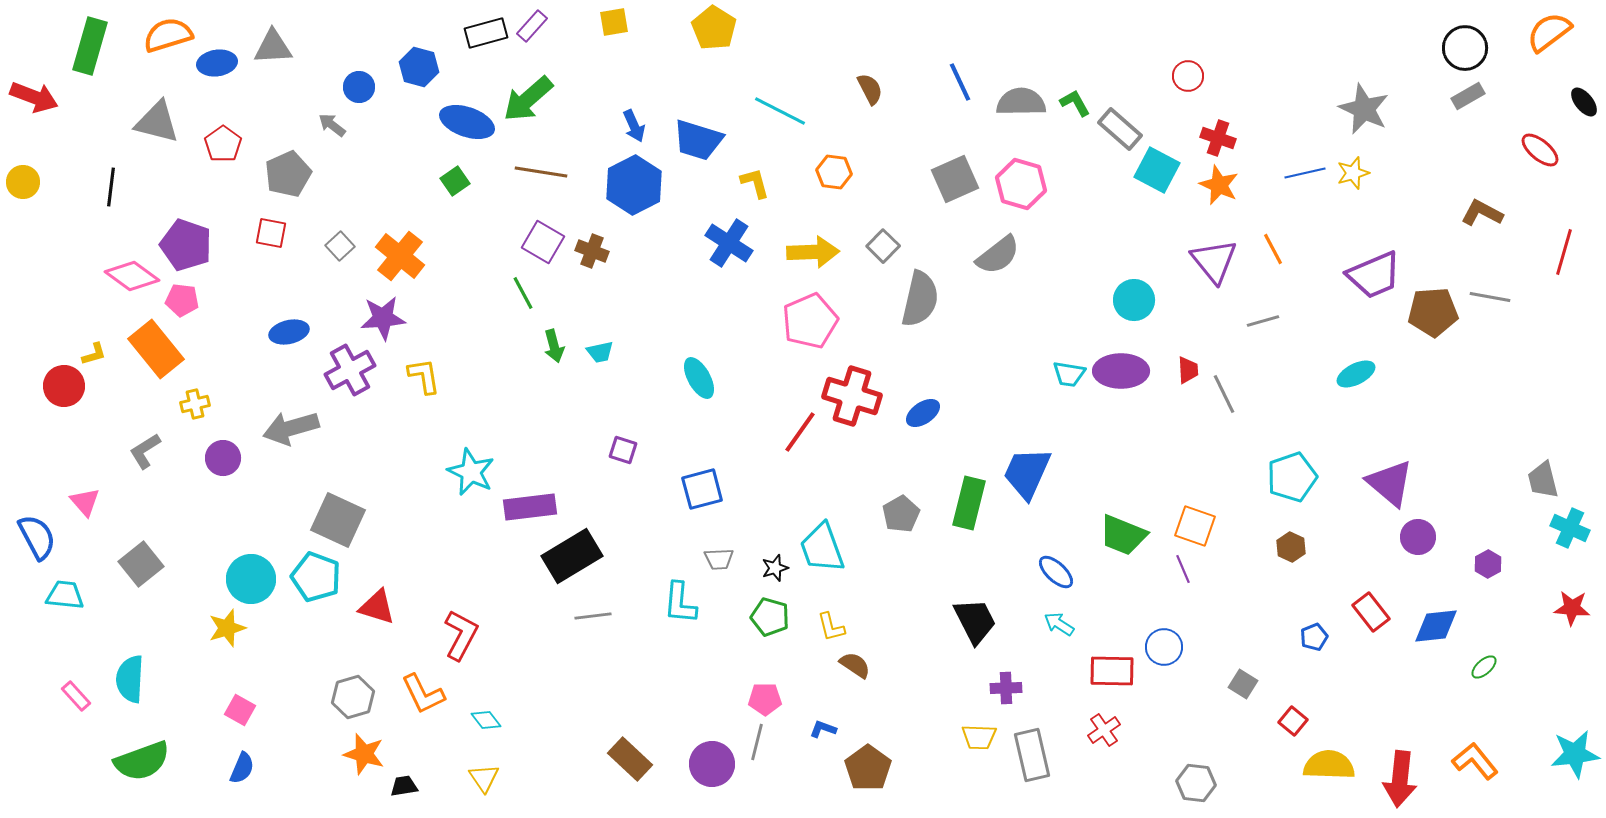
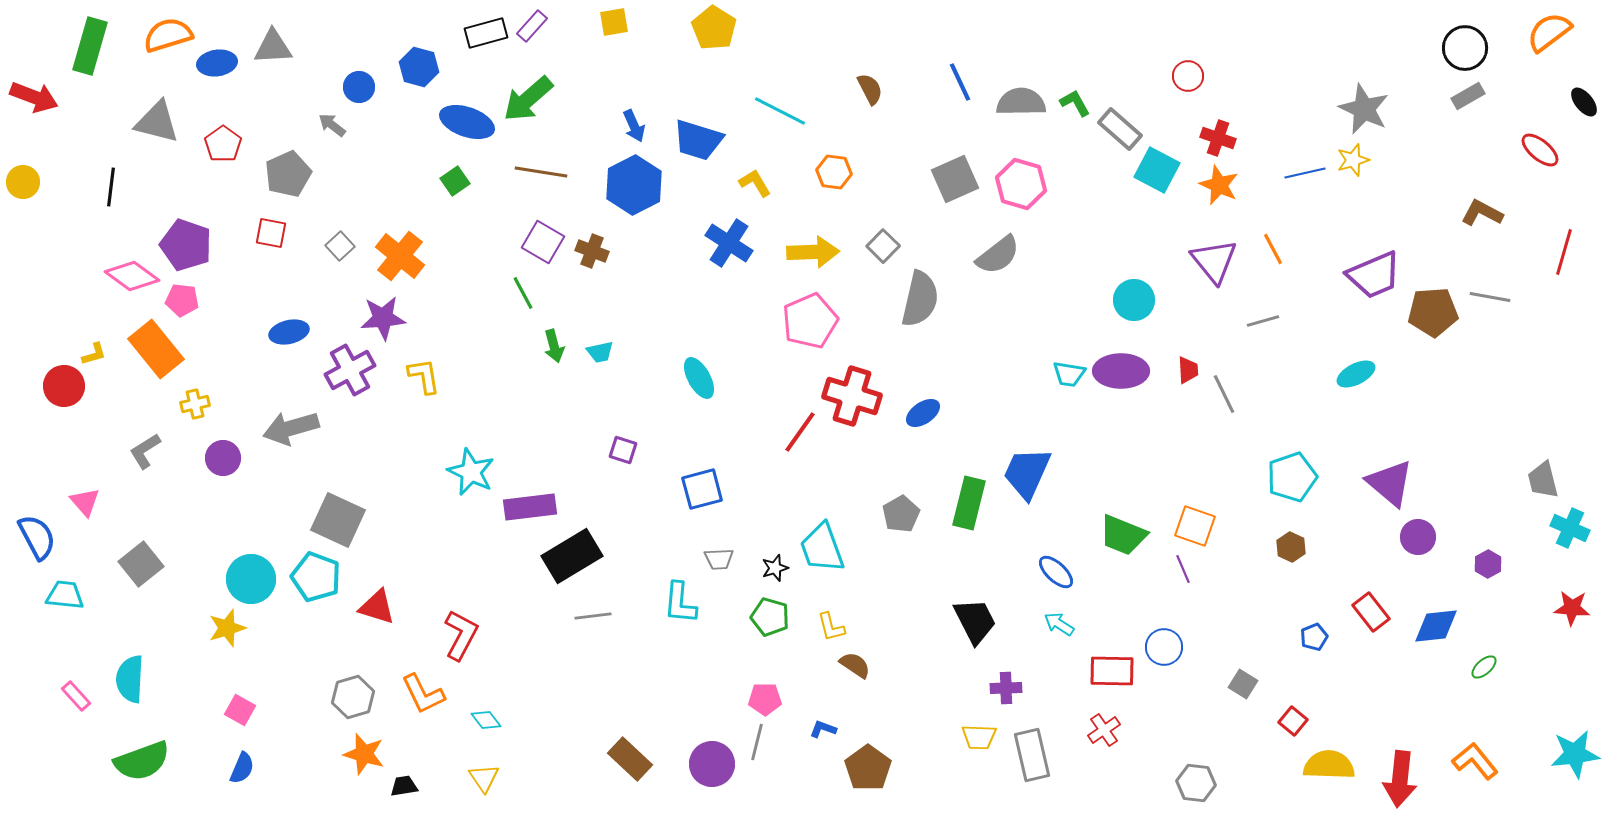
yellow star at (1353, 173): moved 13 px up
yellow L-shape at (755, 183): rotated 16 degrees counterclockwise
